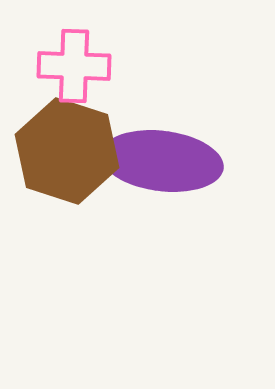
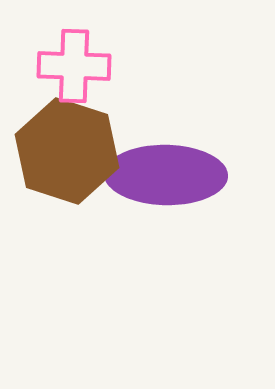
purple ellipse: moved 4 px right, 14 px down; rotated 6 degrees counterclockwise
